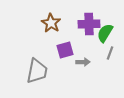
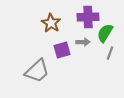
purple cross: moved 1 px left, 7 px up
purple square: moved 3 px left
gray arrow: moved 20 px up
gray trapezoid: rotated 36 degrees clockwise
